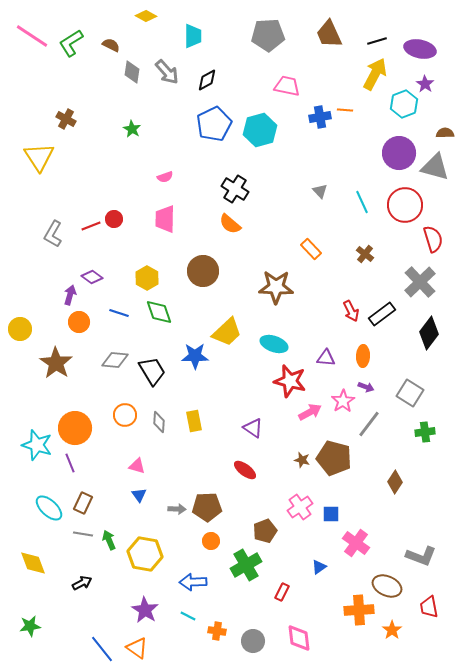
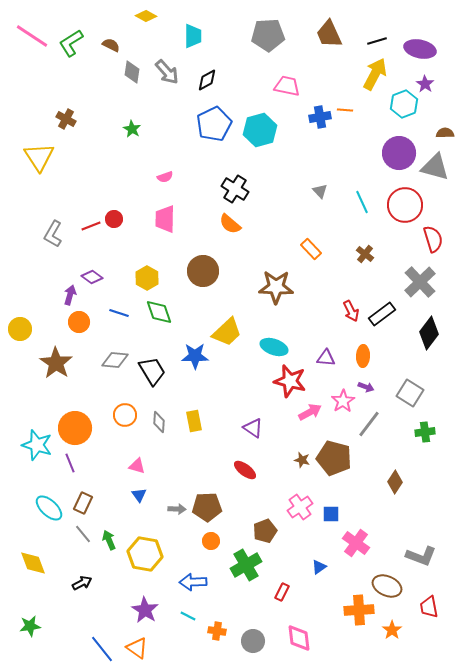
cyan ellipse at (274, 344): moved 3 px down
gray line at (83, 534): rotated 42 degrees clockwise
